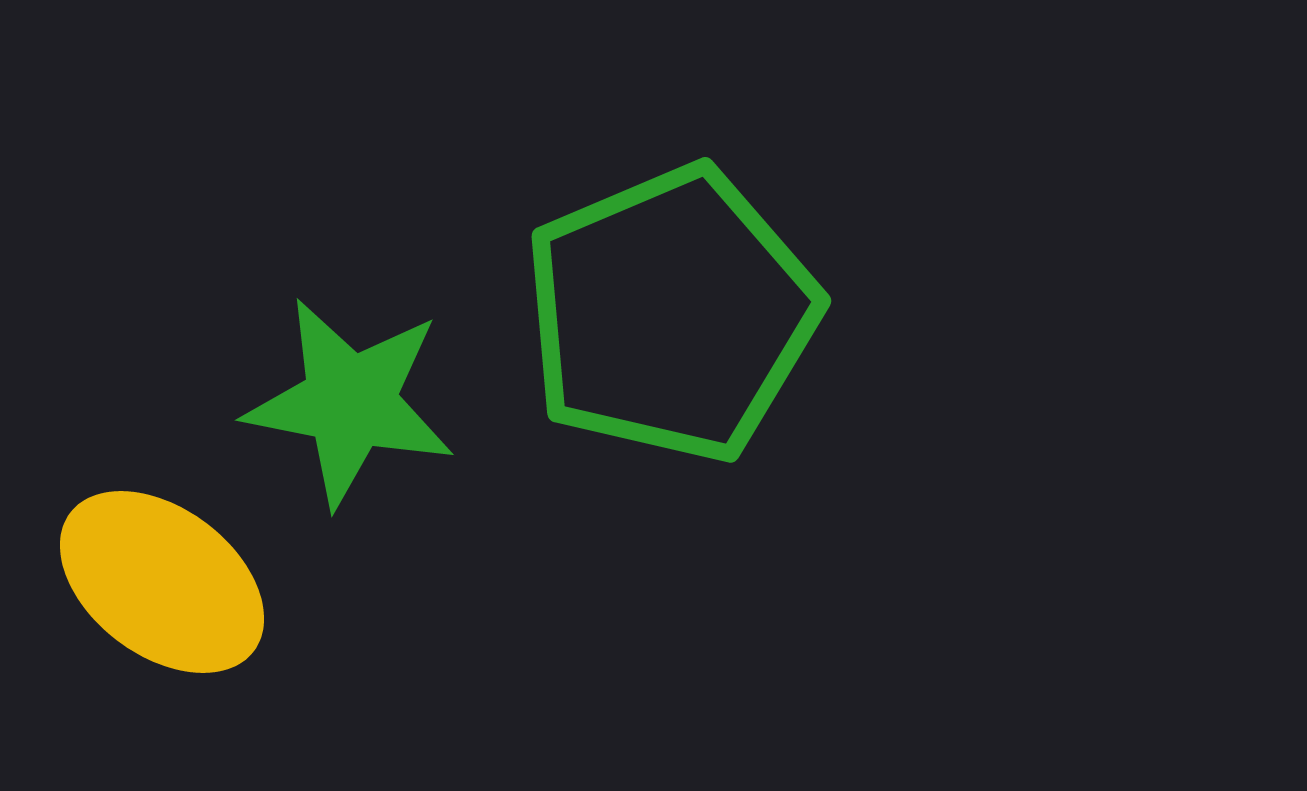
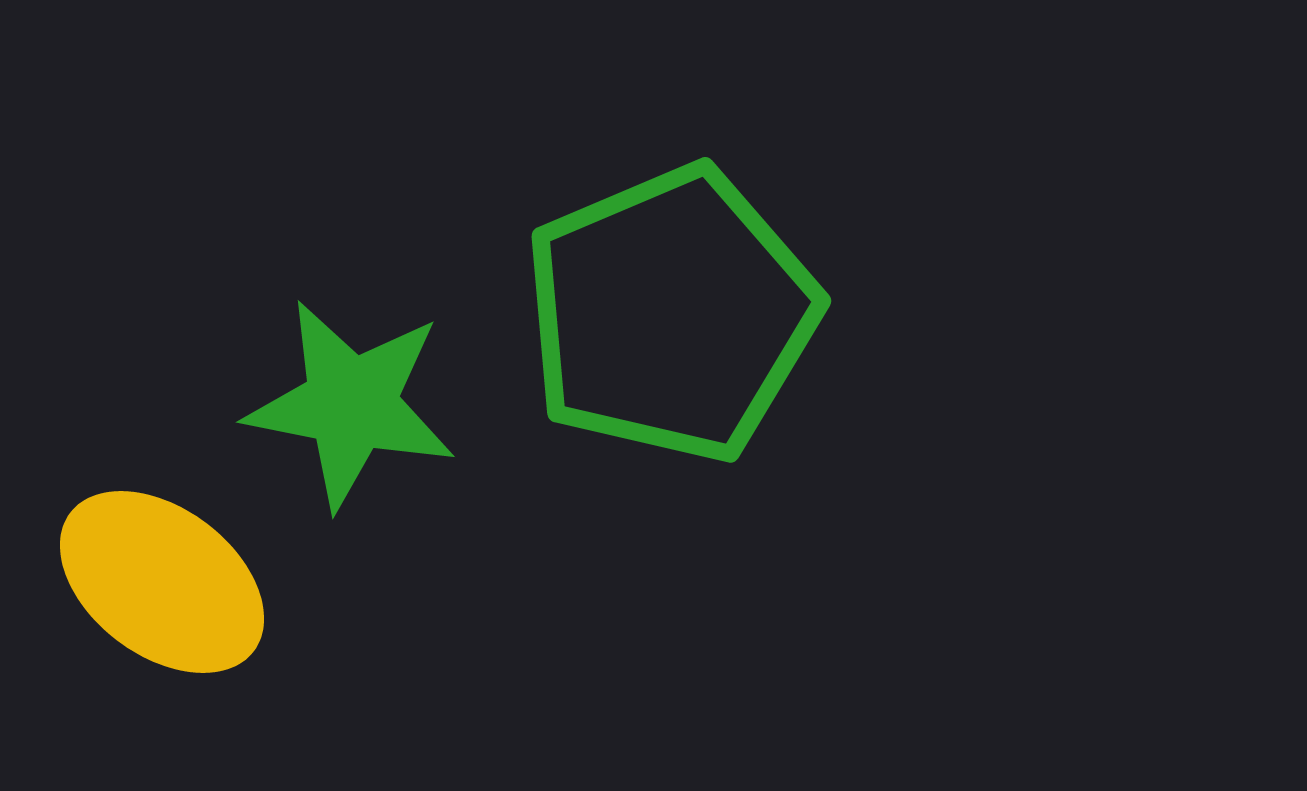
green star: moved 1 px right, 2 px down
